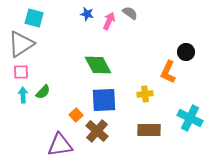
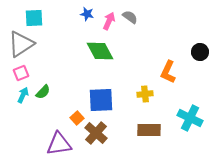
gray semicircle: moved 4 px down
cyan square: rotated 18 degrees counterclockwise
black circle: moved 14 px right
green diamond: moved 2 px right, 14 px up
pink square: moved 1 px down; rotated 21 degrees counterclockwise
cyan arrow: rotated 28 degrees clockwise
blue square: moved 3 px left
orange square: moved 1 px right, 3 px down
brown cross: moved 1 px left, 2 px down
purple triangle: moved 1 px left, 1 px up
